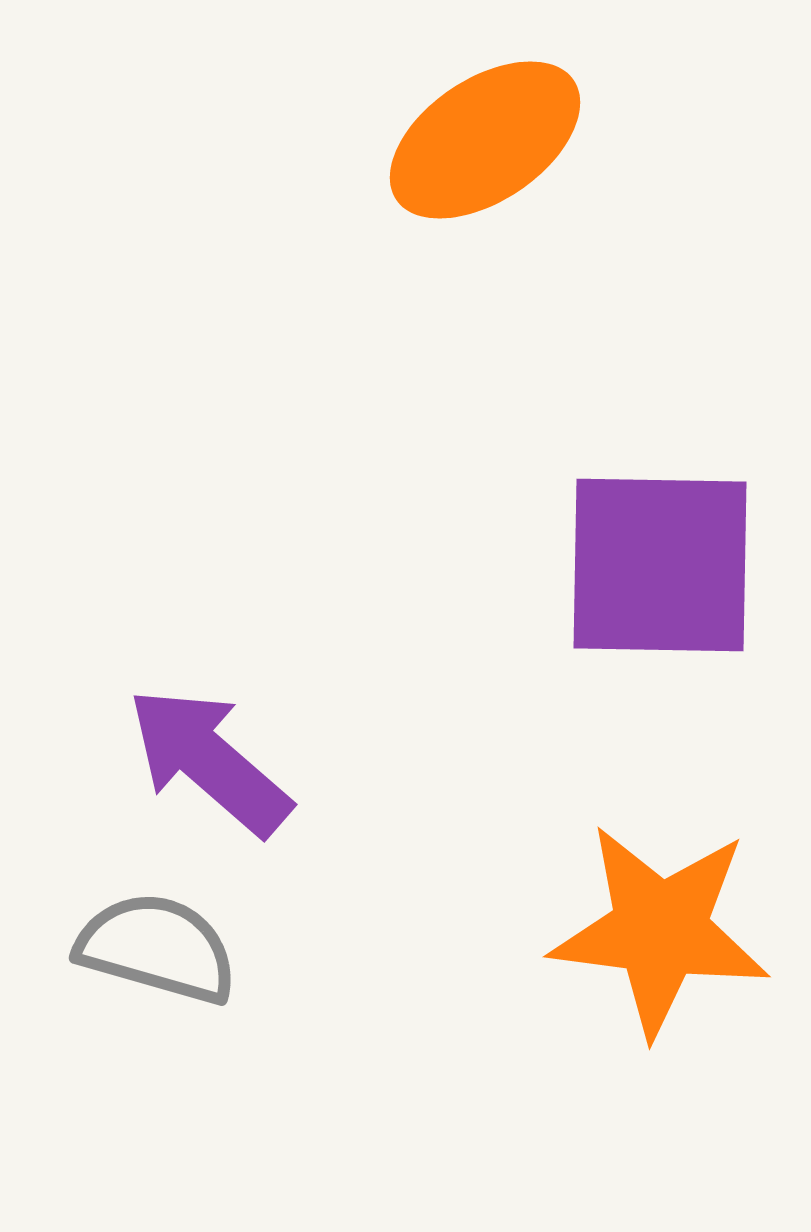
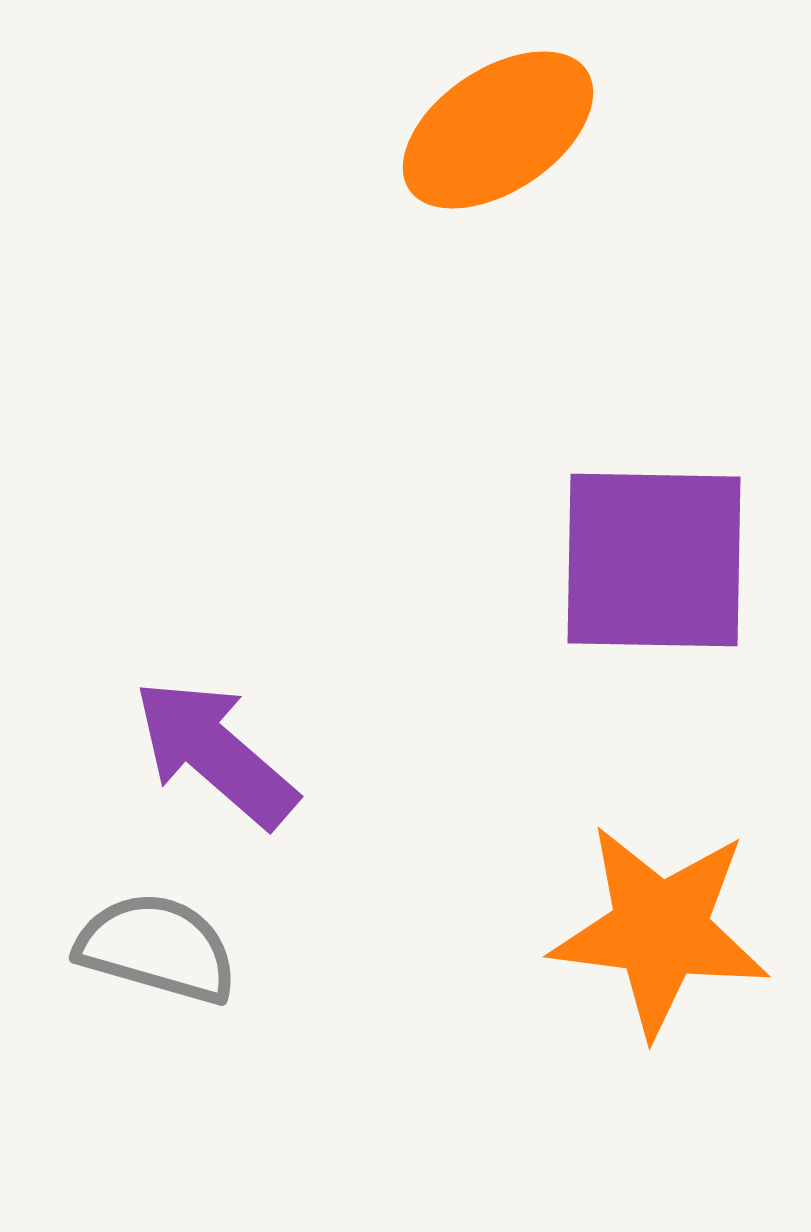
orange ellipse: moved 13 px right, 10 px up
purple square: moved 6 px left, 5 px up
purple arrow: moved 6 px right, 8 px up
